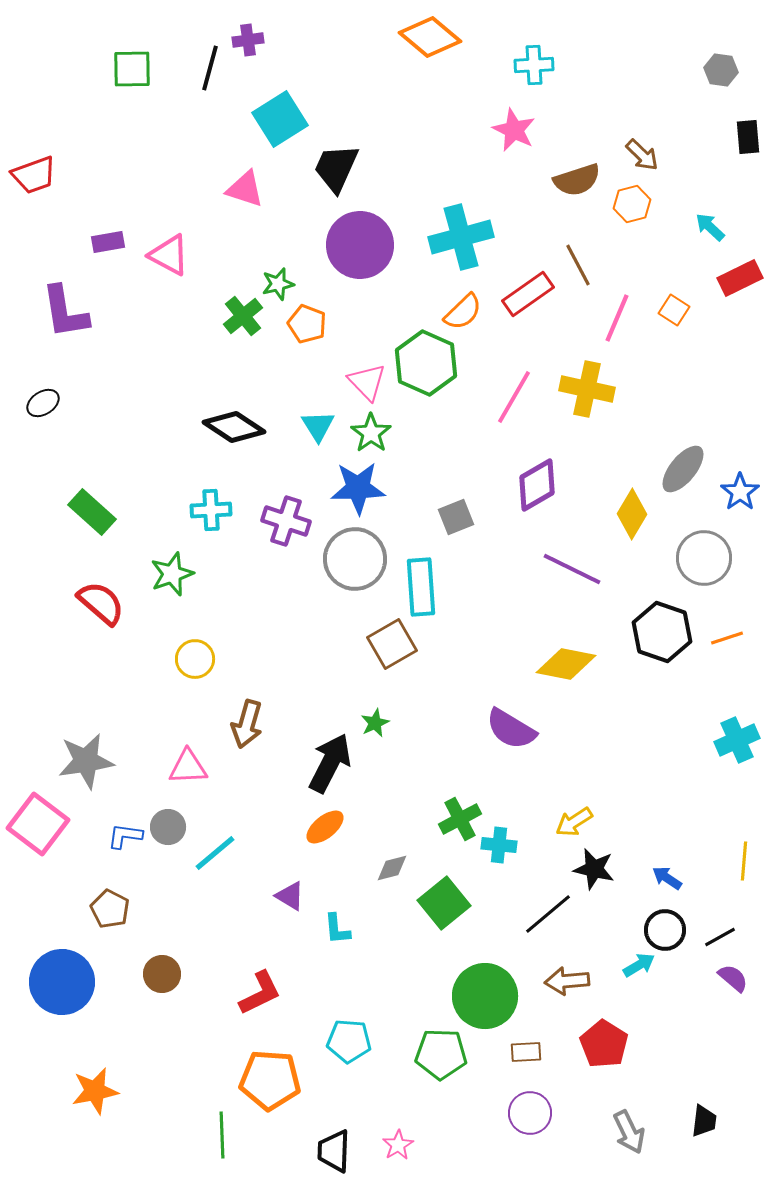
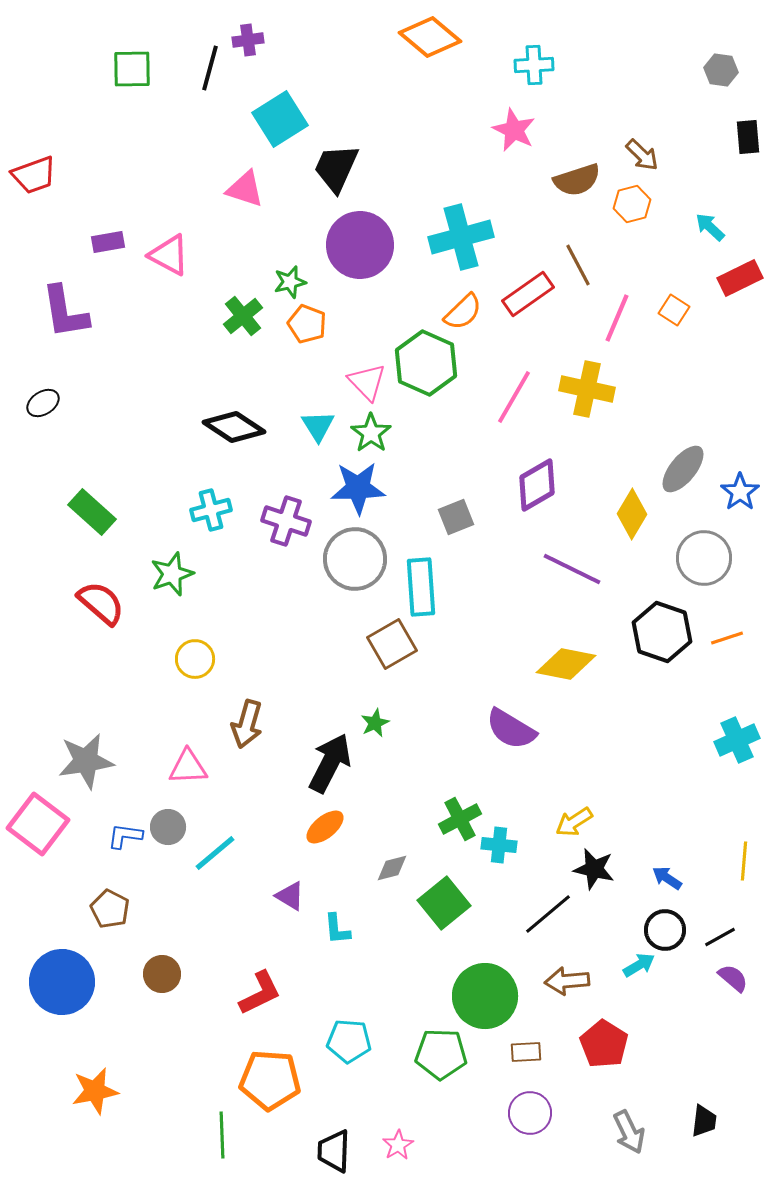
green star at (278, 284): moved 12 px right, 2 px up
cyan cross at (211, 510): rotated 12 degrees counterclockwise
